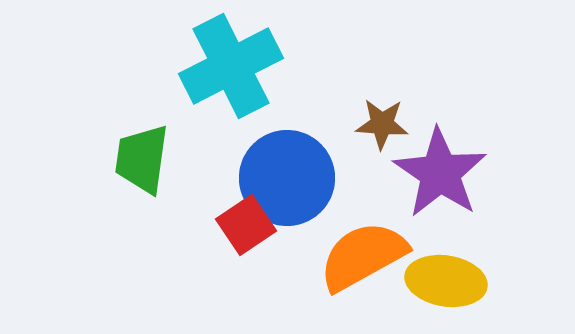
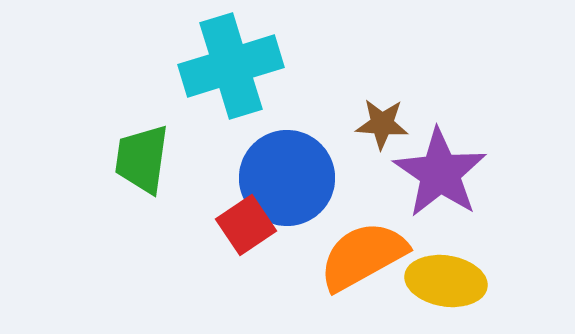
cyan cross: rotated 10 degrees clockwise
